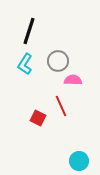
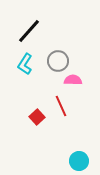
black line: rotated 24 degrees clockwise
red square: moved 1 px left, 1 px up; rotated 21 degrees clockwise
